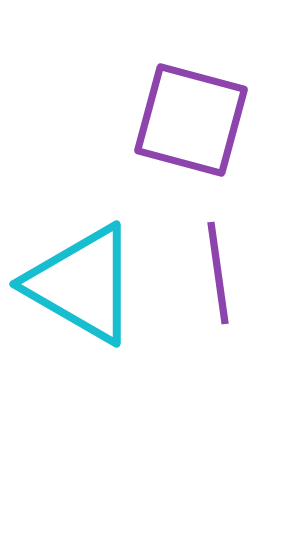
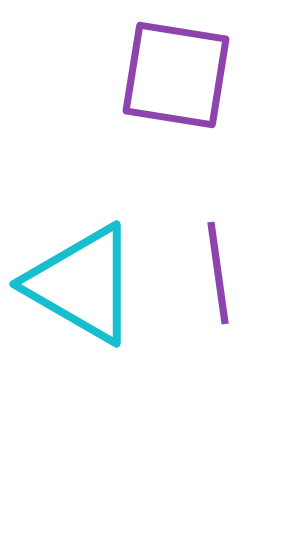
purple square: moved 15 px left, 45 px up; rotated 6 degrees counterclockwise
